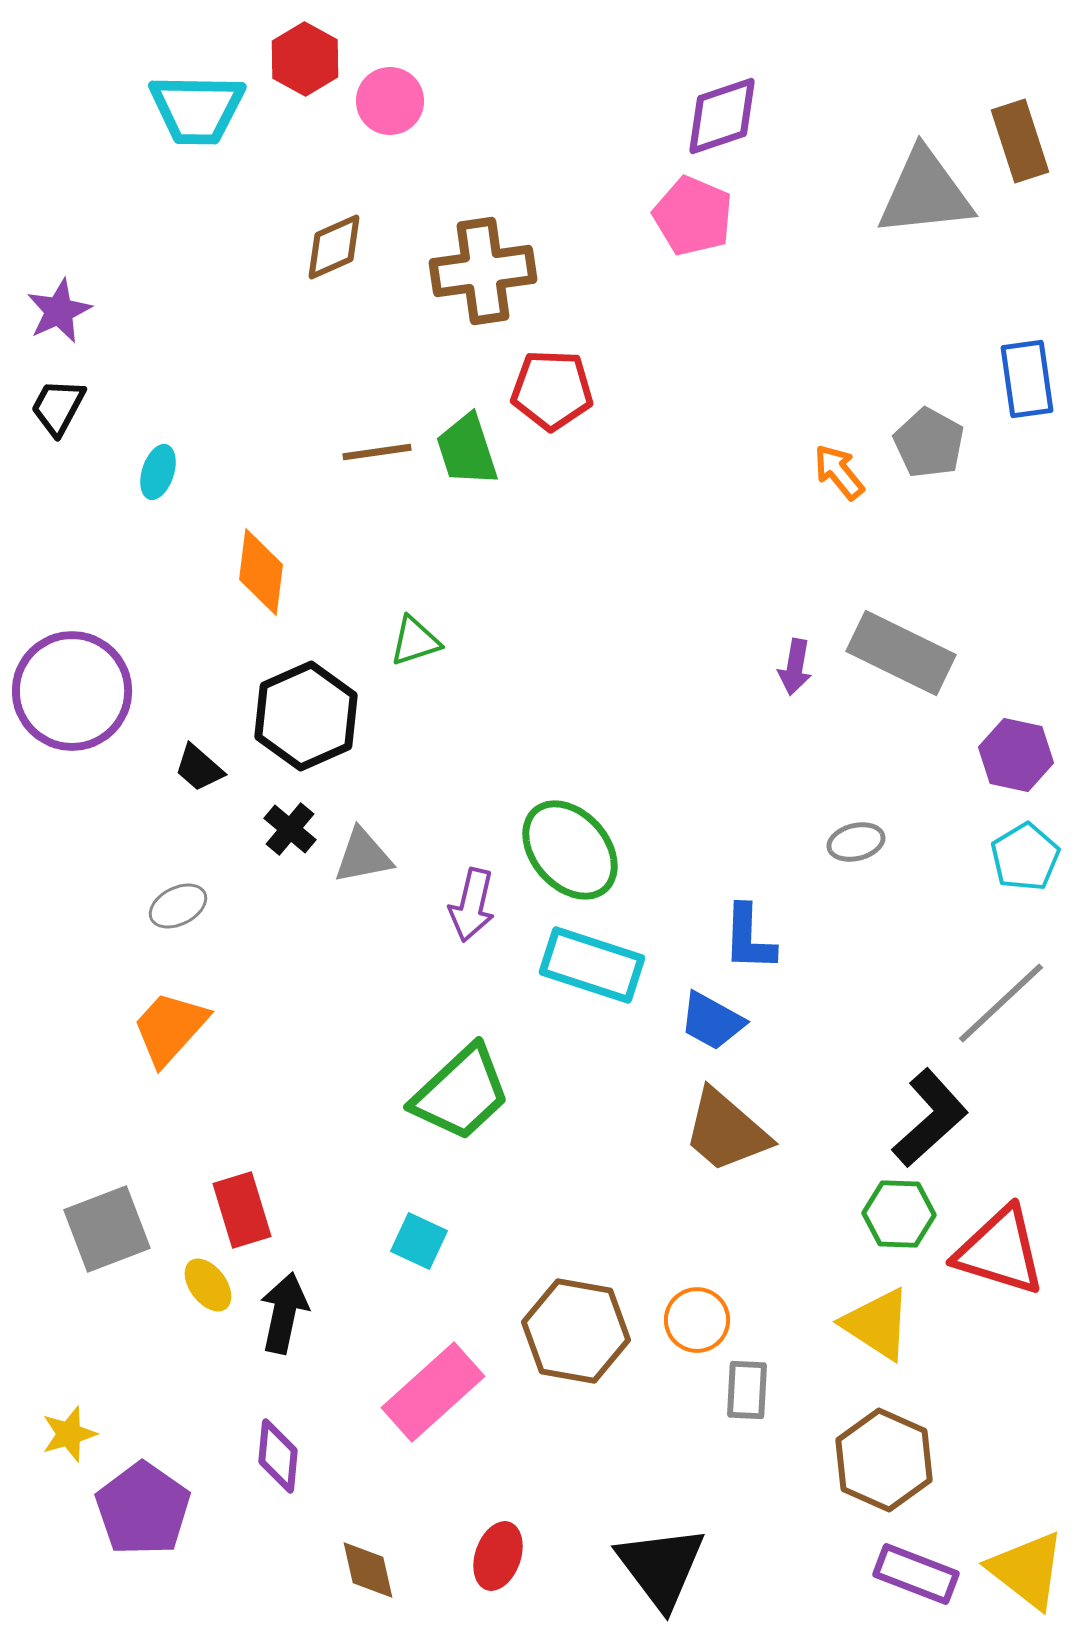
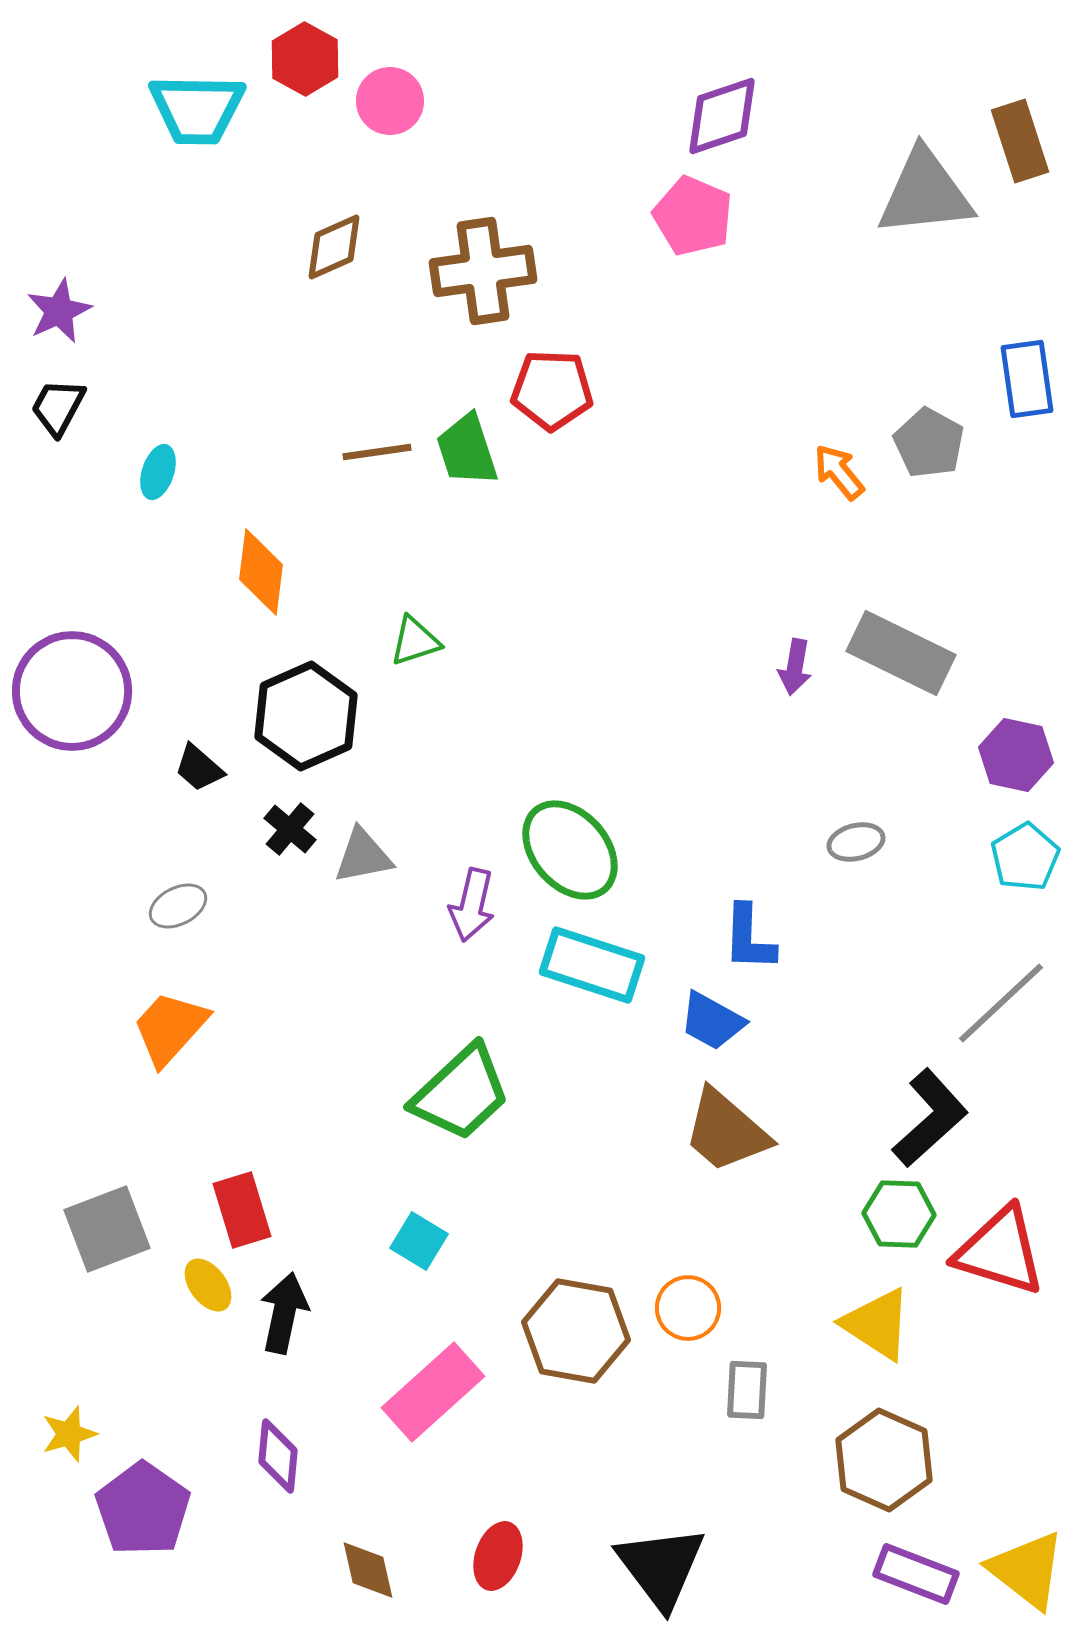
cyan square at (419, 1241): rotated 6 degrees clockwise
orange circle at (697, 1320): moved 9 px left, 12 px up
